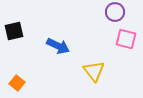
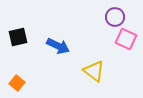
purple circle: moved 5 px down
black square: moved 4 px right, 6 px down
pink square: rotated 10 degrees clockwise
yellow triangle: rotated 15 degrees counterclockwise
